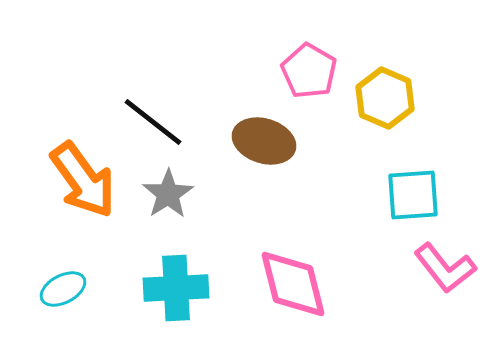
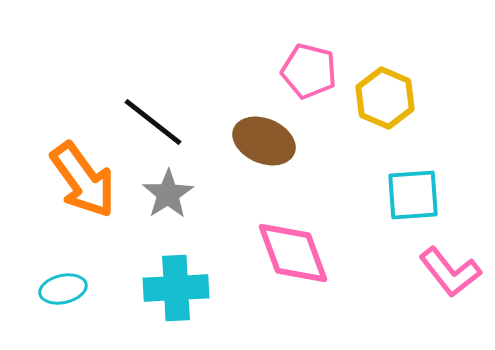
pink pentagon: rotated 16 degrees counterclockwise
brown ellipse: rotated 6 degrees clockwise
pink L-shape: moved 5 px right, 4 px down
pink diamond: moved 31 px up; rotated 6 degrees counterclockwise
cyan ellipse: rotated 15 degrees clockwise
